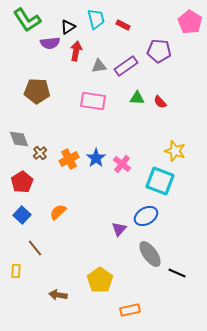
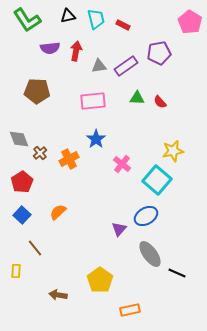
black triangle: moved 11 px up; rotated 21 degrees clockwise
purple semicircle: moved 5 px down
purple pentagon: moved 2 px down; rotated 15 degrees counterclockwise
pink rectangle: rotated 15 degrees counterclockwise
yellow star: moved 2 px left; rotated 30 degrees counterclockwise
blue star: moved 19 px up
cyan square: moved 3 px left, 1 px up; rotated 20 degrees clockwise
